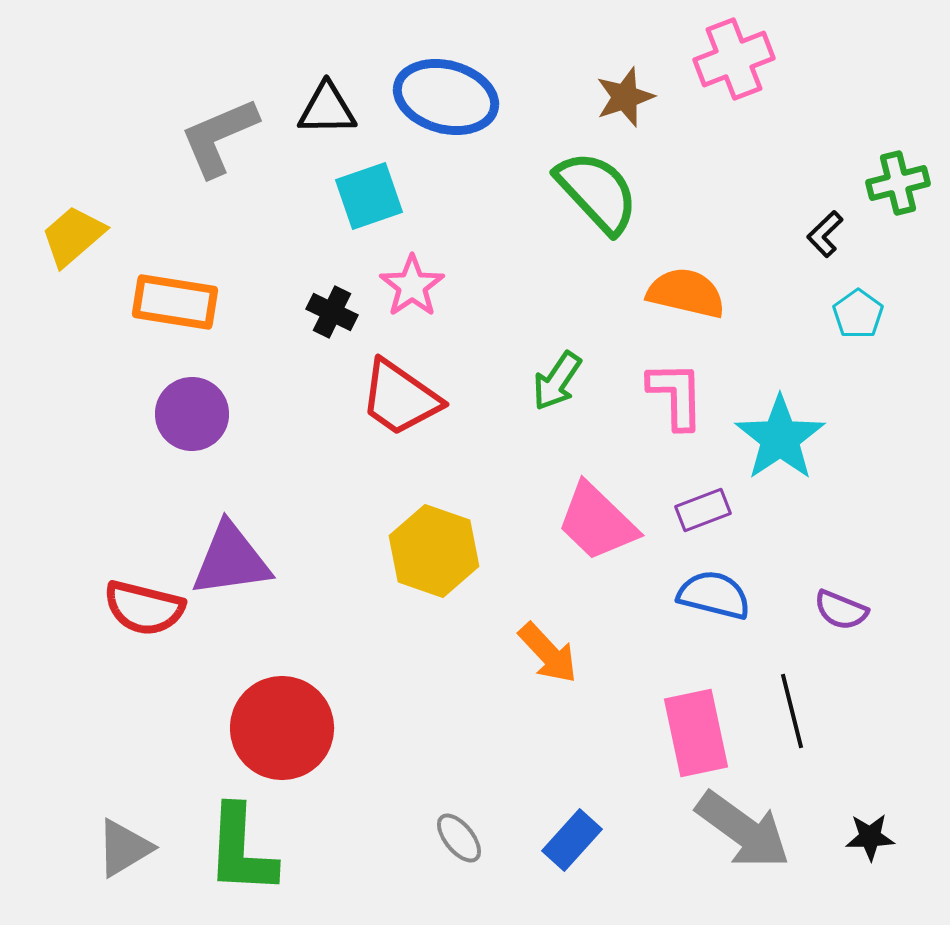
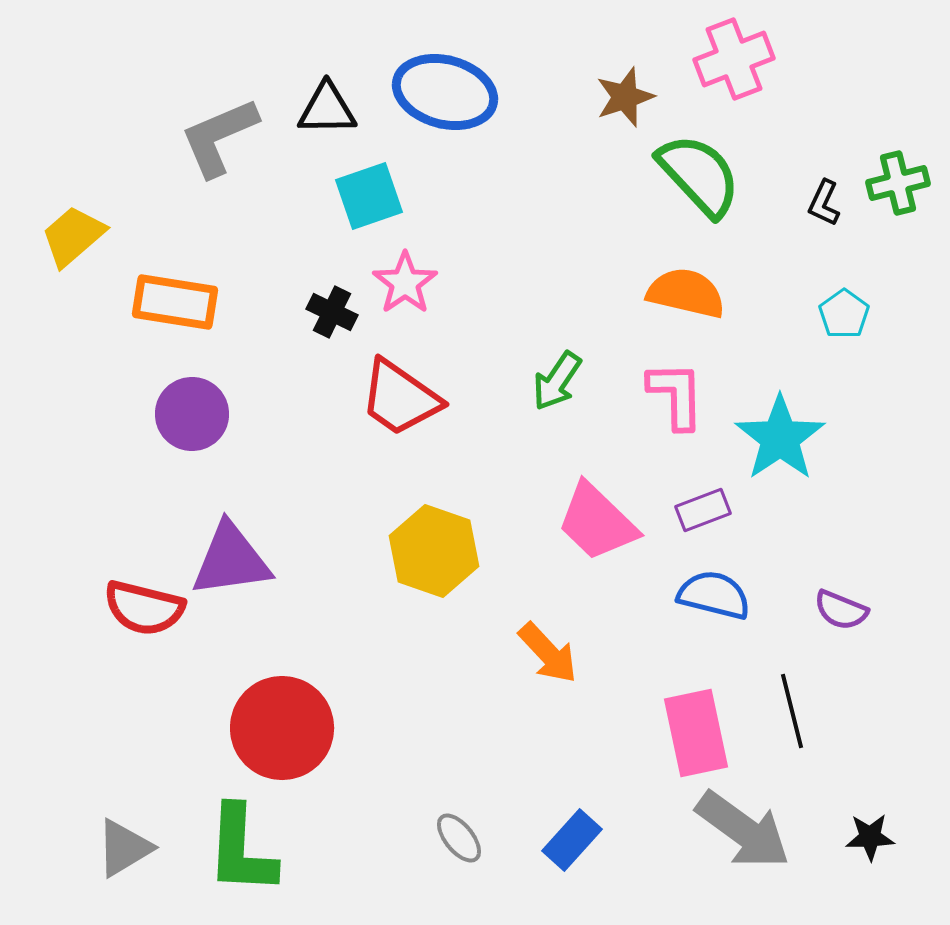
blue ellipse: moved 1 px left, 5 px up
green semicircle: moved 102 px right, 17 px up
black L-shape: moved 1 px left, 31 px up; rotated 21 degrees counterclockwise
pink star: moved 7 px left, 3 px up
cyan pentagon: moved 14 px left
